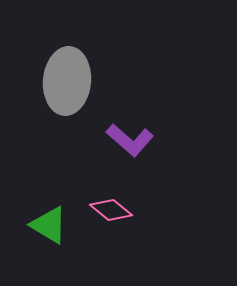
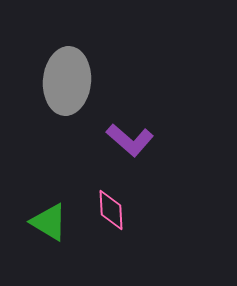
pink diamond: rotated 48 degrees clockwise
green triangle: moved 3 px up
